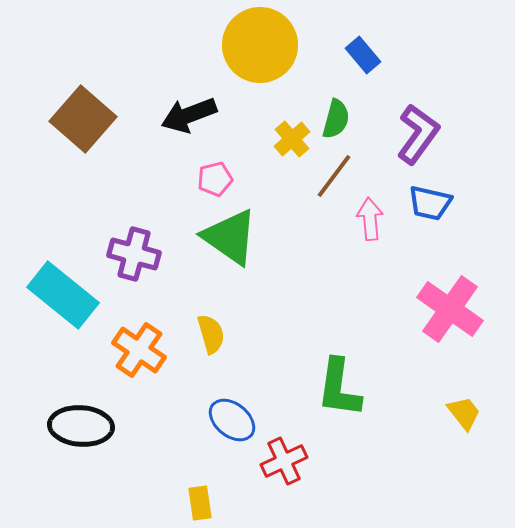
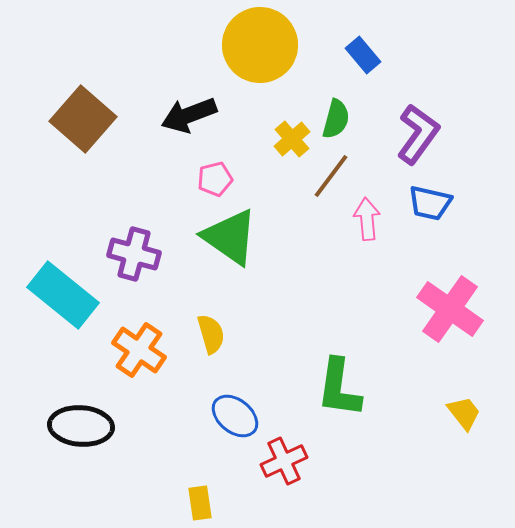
brown line: moved 3 px left
pink arrow: moved 3 px left
blue ellipse: moved 3 px right, 4 px up
